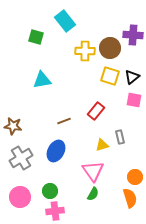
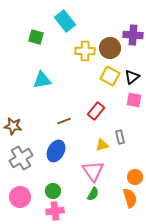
yellow square: rotated 12 degrees clockwise
green circle: moved 3 px right
